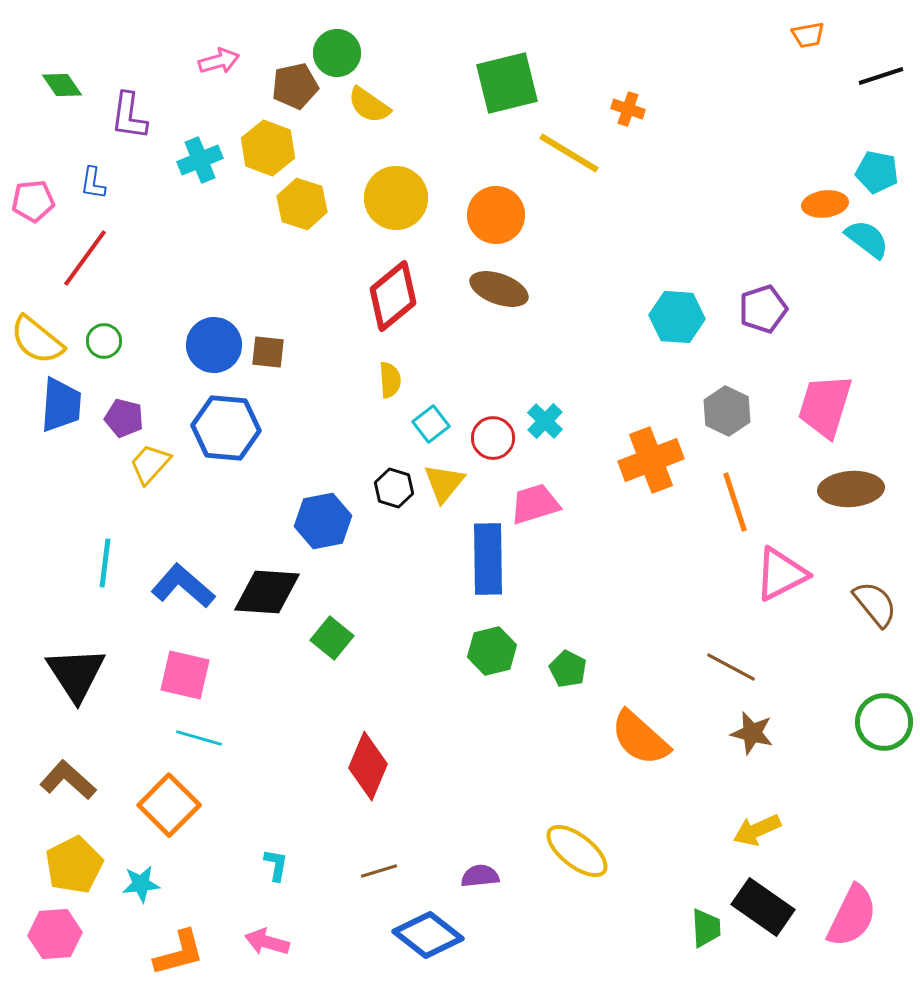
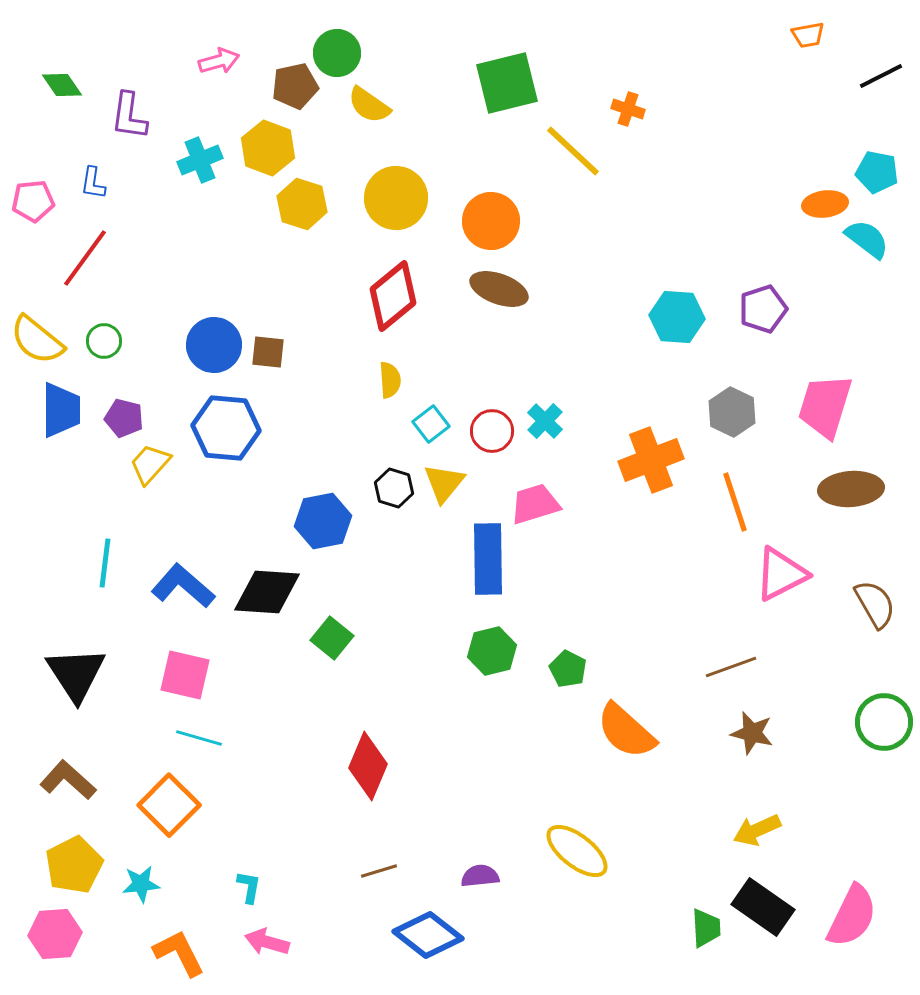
black line at (881, 76): rotated 9 degrees counterclockwise
yellow line at (569, 153): moved 4 px right, 2 px up; rotated 12 degrees clockwise
orange circle at (496, 215): moved 5 px left, 6 px down
blue trapezoid at (61, 405): moved 5 px down; rotated 4 degrees counterclockwise
gray hexagon at (727, 411): moved 5 px right, 1 px down
red circle at (493, 438): moved 1 px left, 7 px up
brown semicircle at (875, 604): rotated 9 degrees clockwise
brown line at (731, 667): rotated 48 degrees counterclockwise
orange semicircle at (640, 738): moved 14 px left, 7 px up
cyan L-shape at (276, 865): moved 27 px left, 22 px down
orange L-shape at (179, 953): rotated 102 degrees counterclockwise
